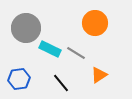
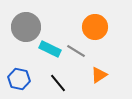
orange circle: moved 4 px down
gray circle: moved 1 px up
gray line: moved 2 px up
blue hexagon: rotated 20 degrees clockwise
black line: moved 3 px left
